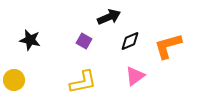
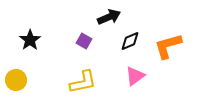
black star: rotated 25 degrees clockwise
yellow circle: moved 2 px right
